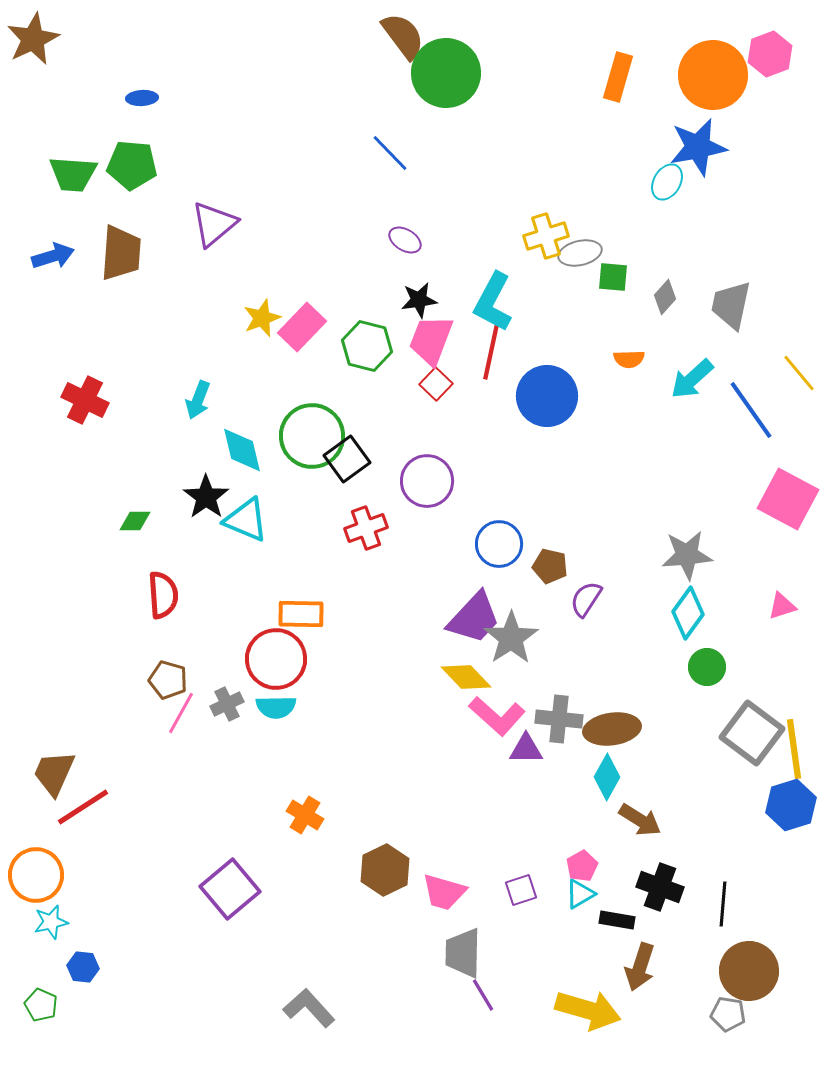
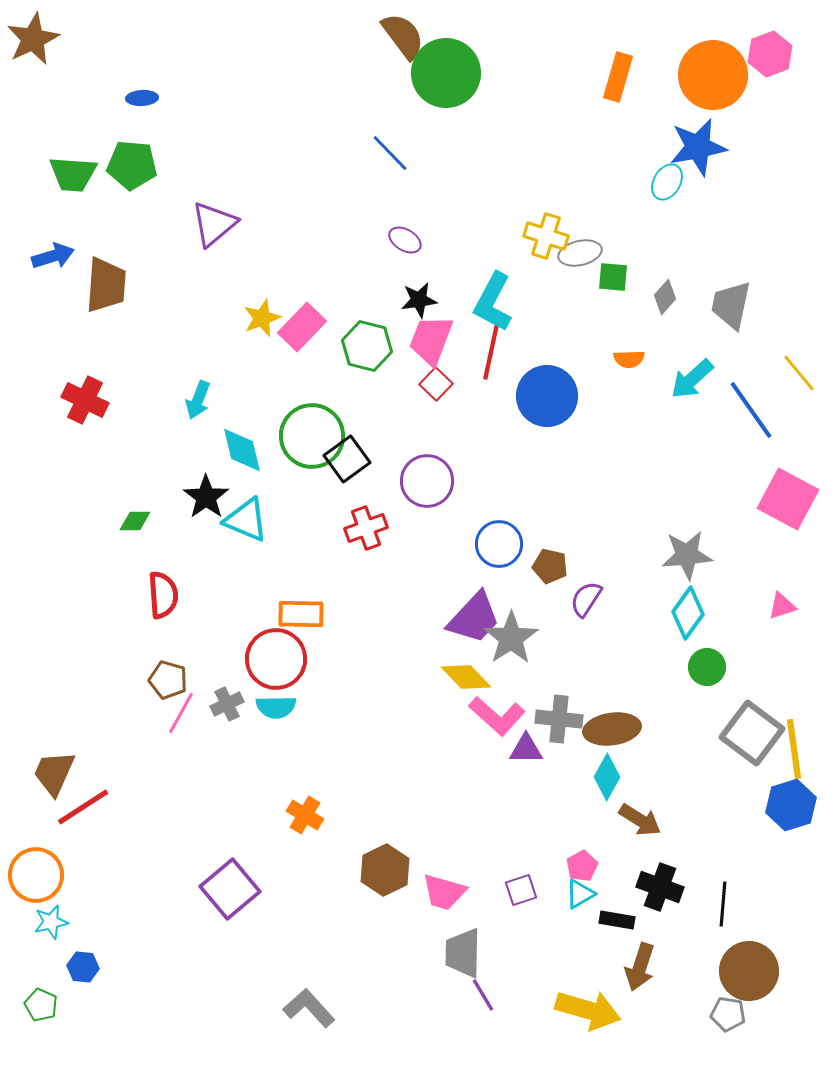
yellow cross at (546, 236): rotated 36 degrees clockwise
brown trapezoid at (121, 253): moved 15 px left, 32 px down
